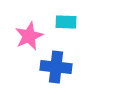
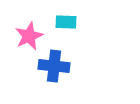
blue cross: moved 2 px left, 1 px up
